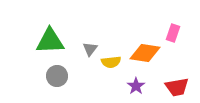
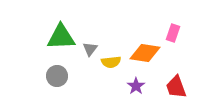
green triangle: moved 11 px right, 4 px up
red trapezoid: moved 1 px left; rotated 80 degrees clockwise
